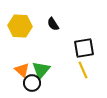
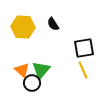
yellow hexagon: moved 3 px right, 1 px down
